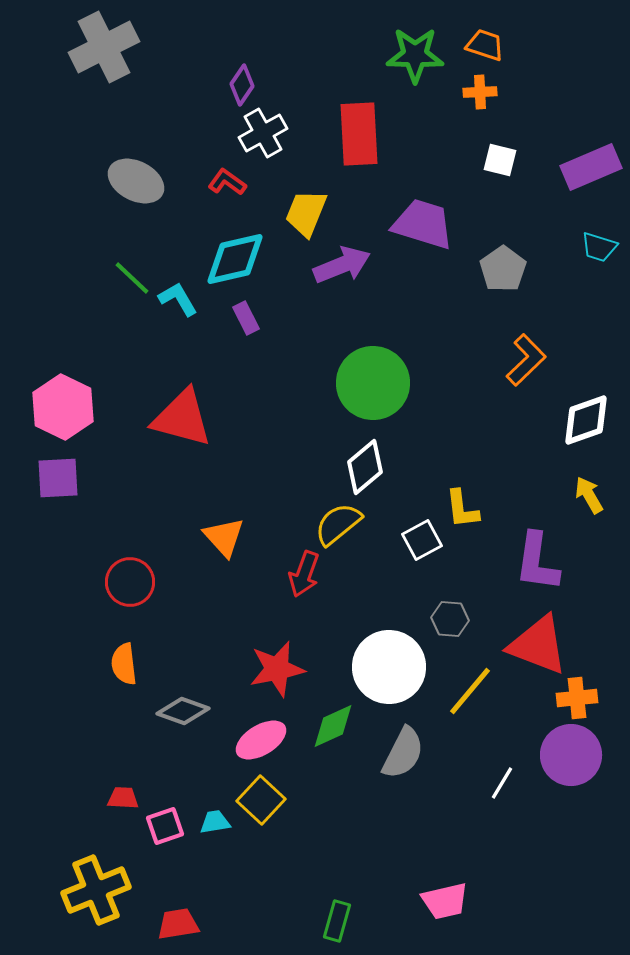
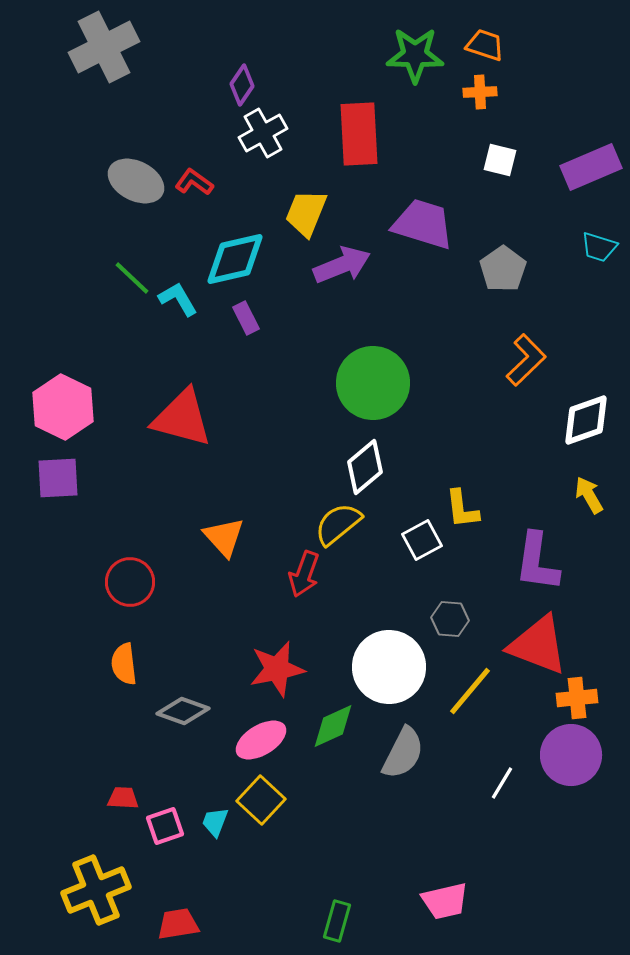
red L-shape at (227, 182): moved 33 px left
cyan trapezoid at (215, 822): rotated 60 degrees counterclockwise
